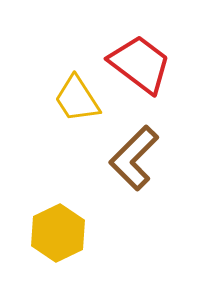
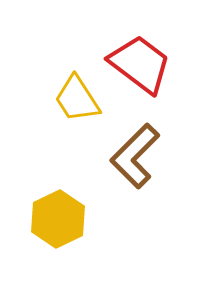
brown L-shape: moved 1 px right, 2 px up
yellow hexagon: moved 14 px up
